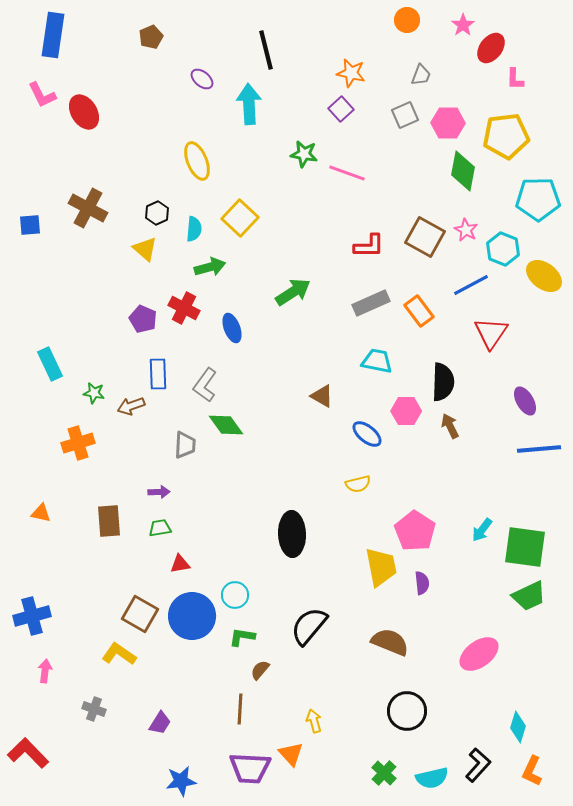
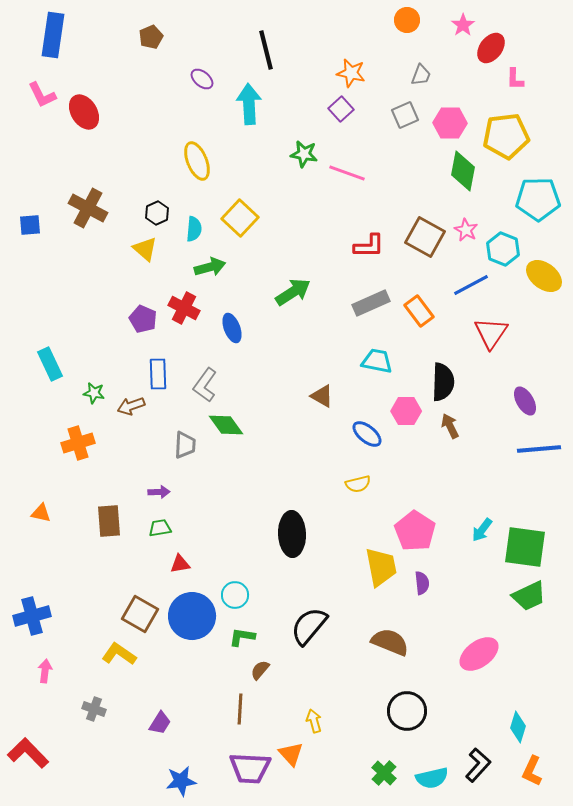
pink hexagon at (448, 123): moved 2 px right
